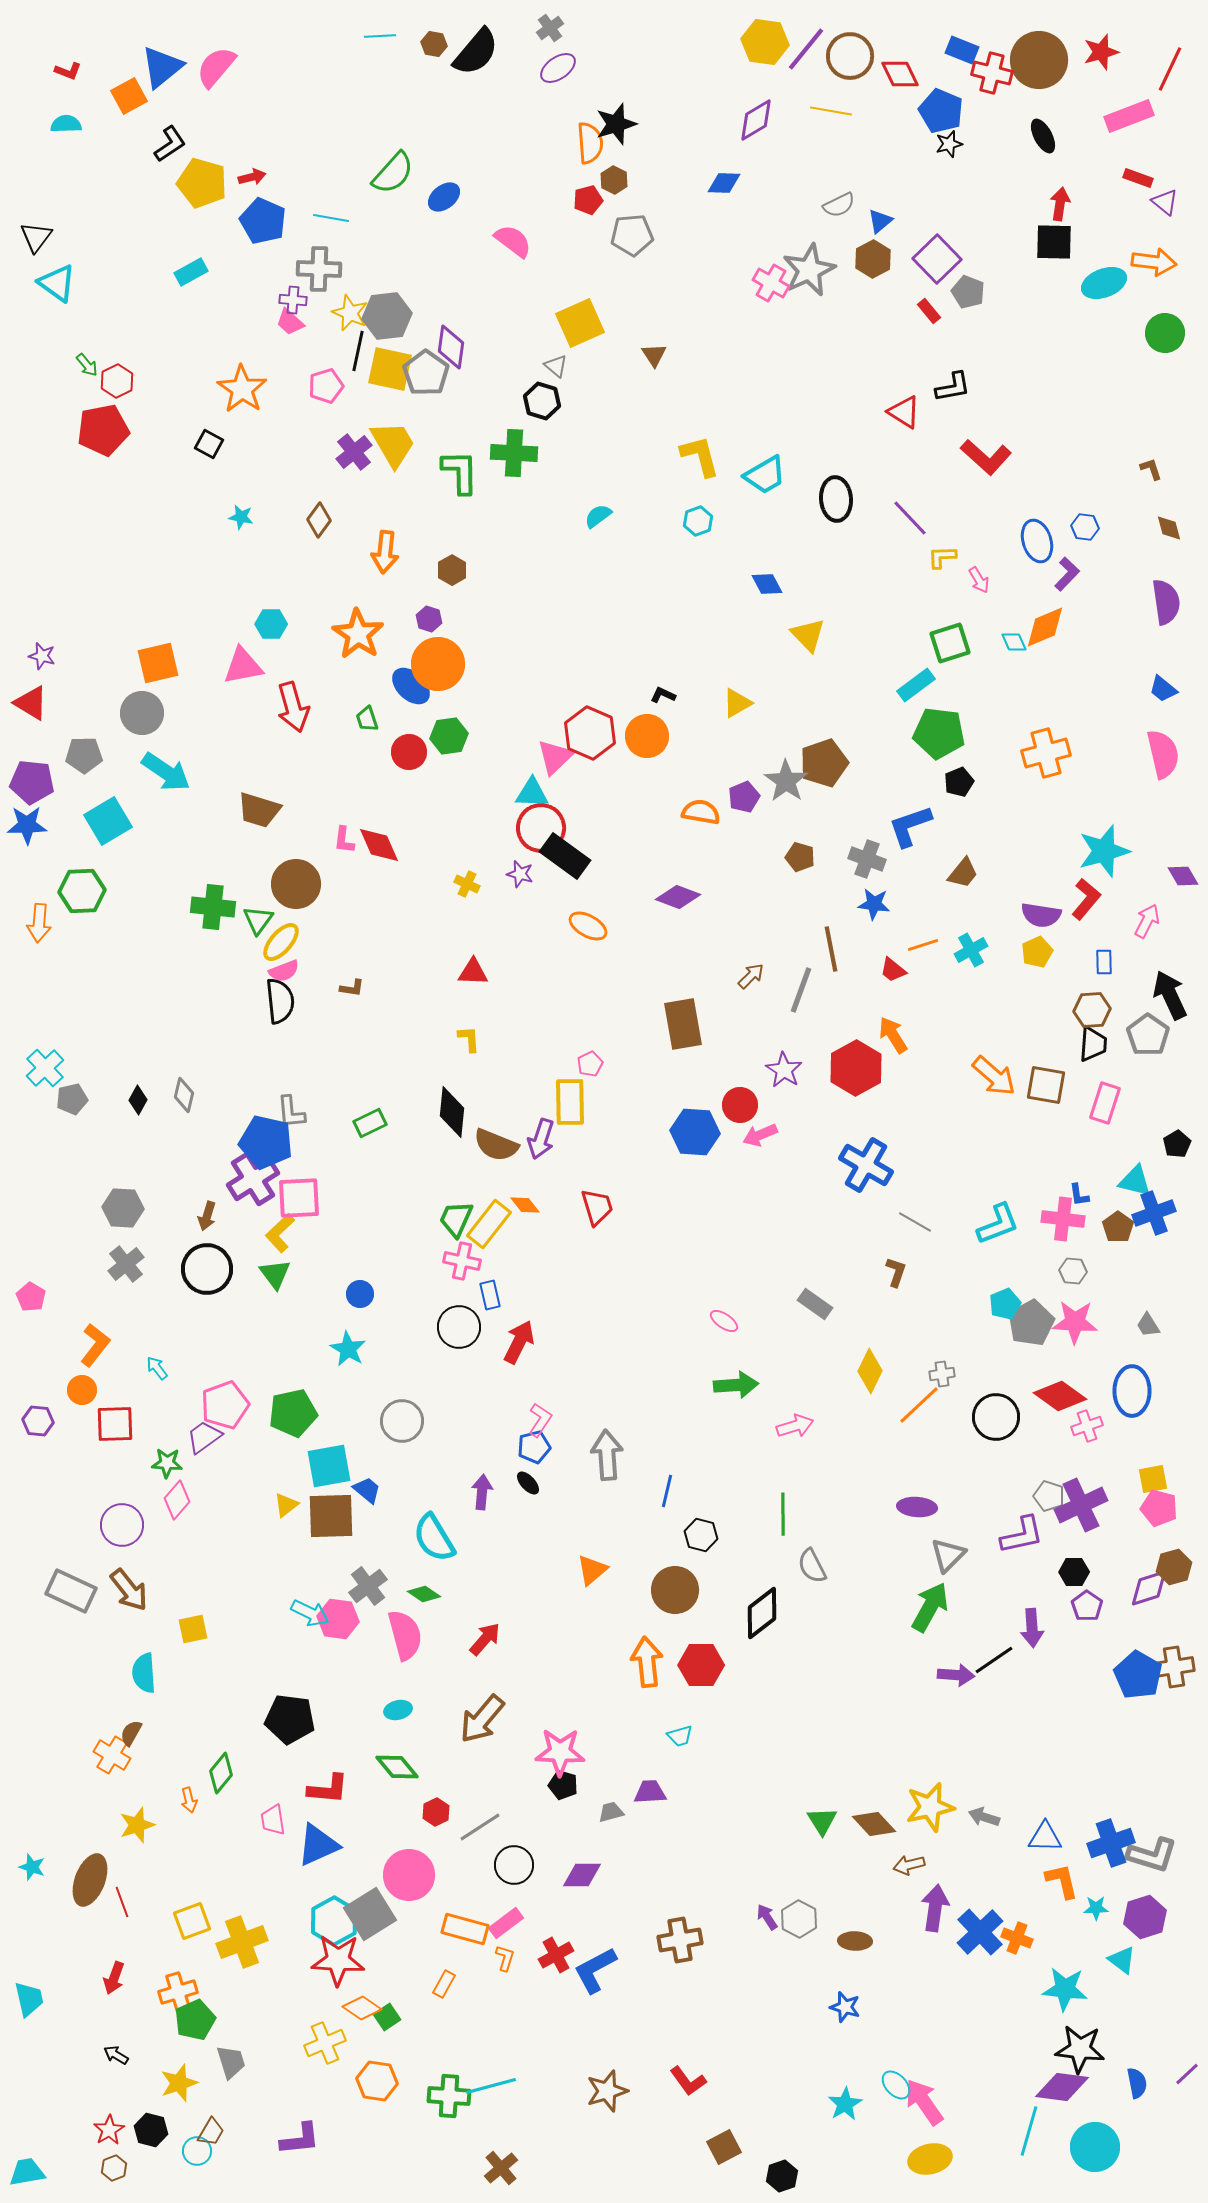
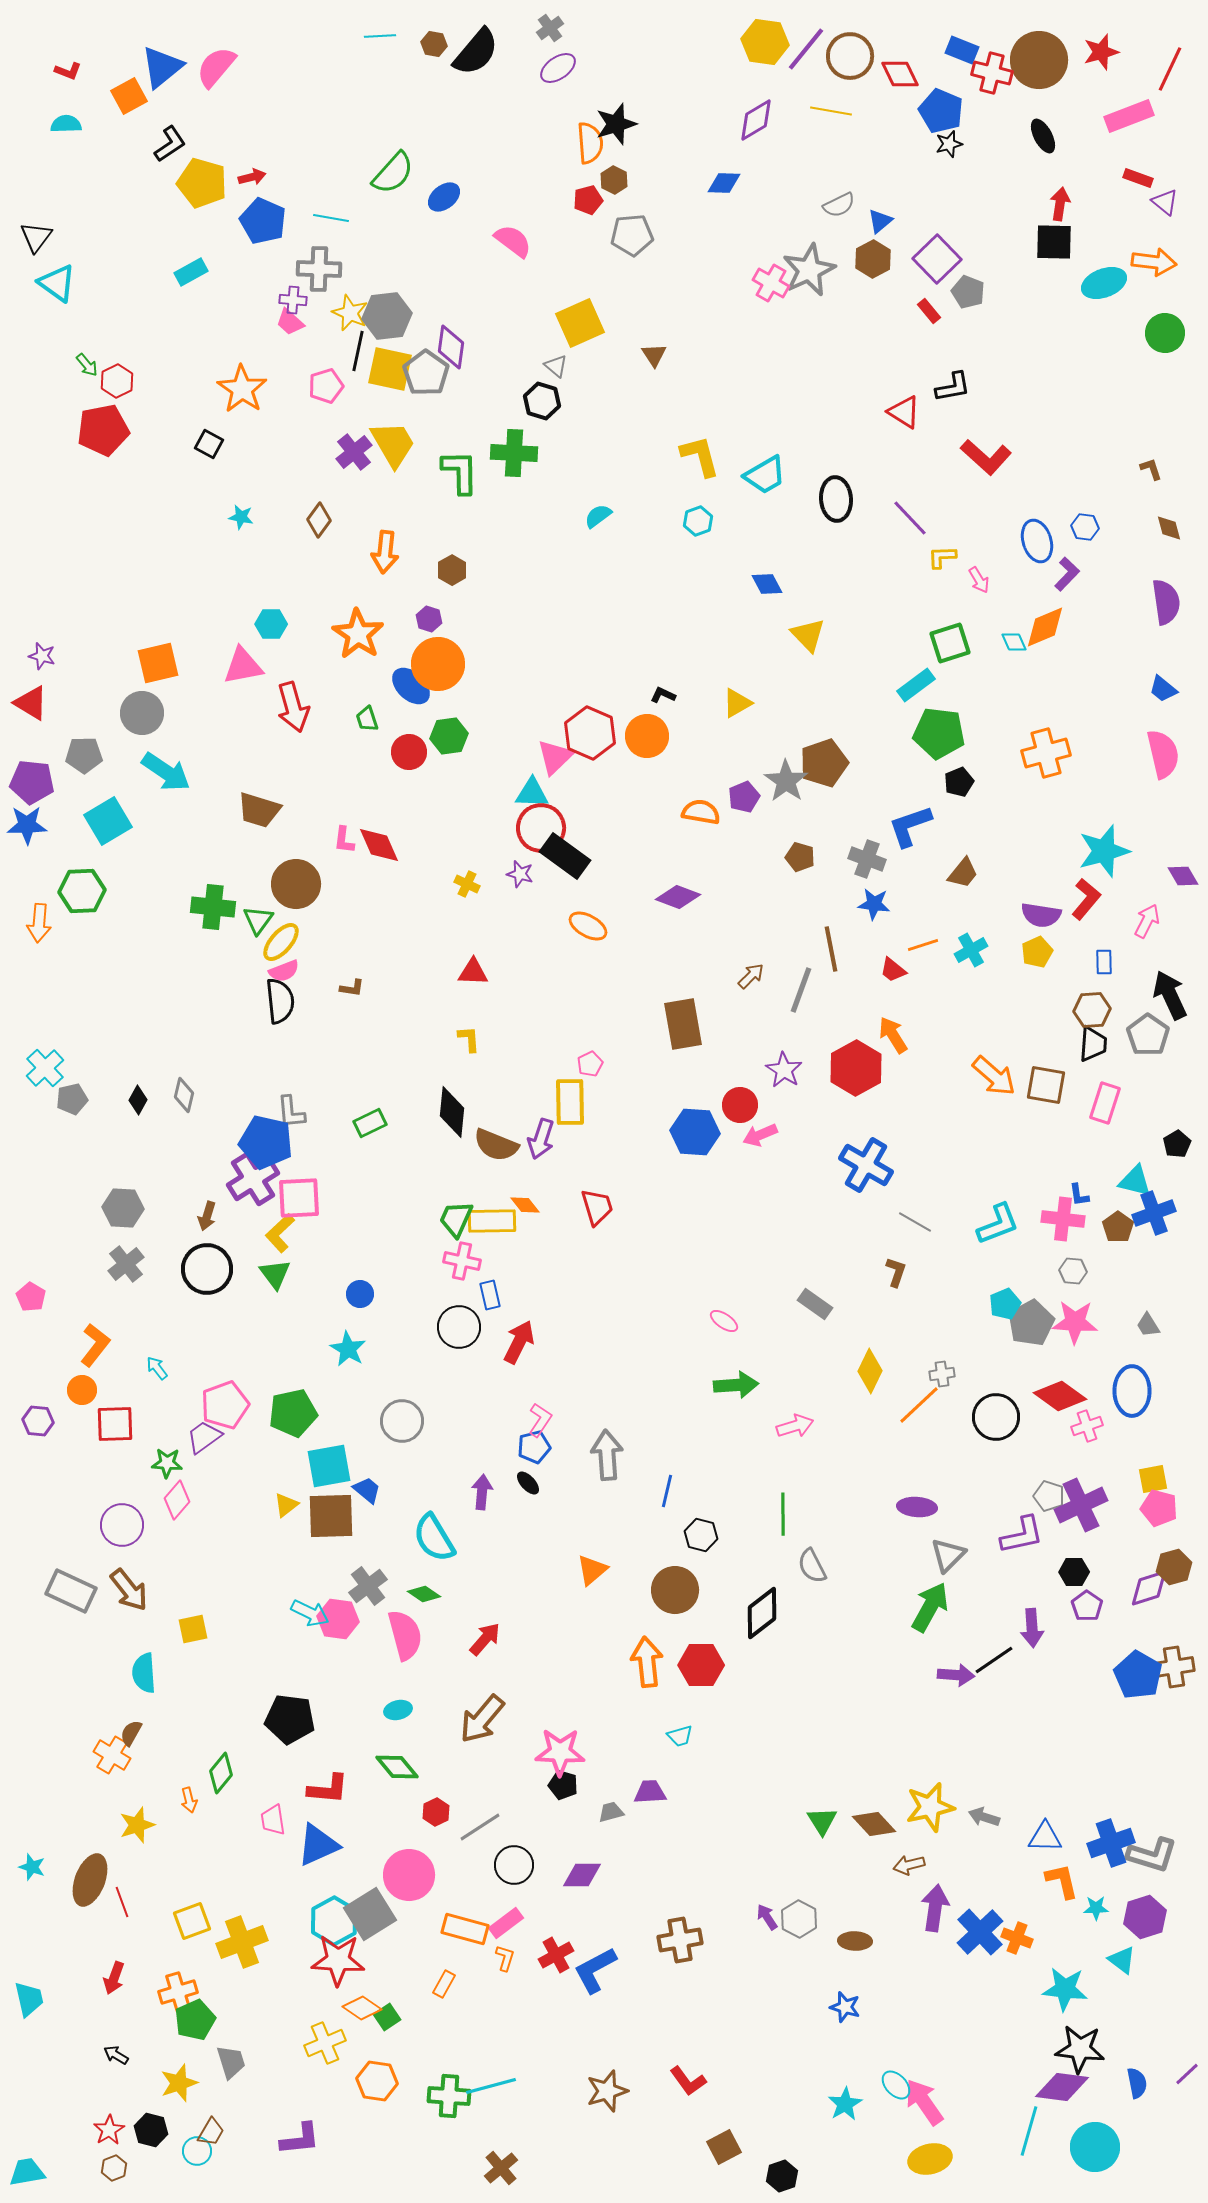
yellow rectangle at (489, 1224): moved 3 px right, 3 px up; rotated 51 degrees clockwise
